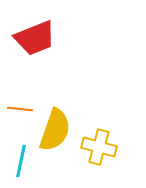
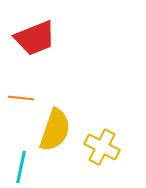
orange line: moved 1 px right, 11 px up
yellow cross: moved 3 px right; rotated 12 degrees clockwise
cyan line: moved 6 px down
